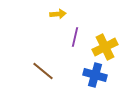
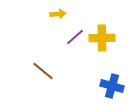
purple line: rotated 36 degrees clockwise
yellow cross: moved 3 px left, 9 px up; rotated 25 degrees clockwise
blue cross: moved 17 px right, 11 px down
